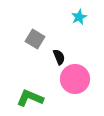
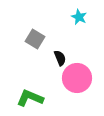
cyan star: rotated 21 degrees counterclockwise
black semicircle: moved 1 px right, 1 px down
pink circle: moved 2 px right, 1 px up
